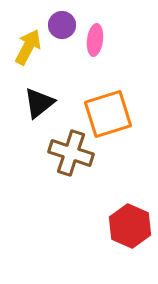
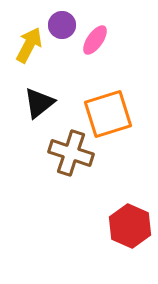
pink ellipse: rotated 28 degrees clockwise
yellow arrow: moved 1 px right, 2 px up
